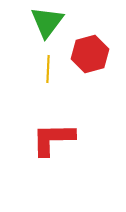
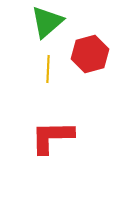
green triangle: rotated 12 degrees clockwise
red L-shape: moved 1 px left, 2 px up
